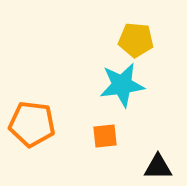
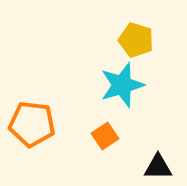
yellow pentagon: rotated 12 degrees clockwise
cyan star: rotated 9 degrees counterclockwise
orange square: rotated 28 degrees counterclockwise
